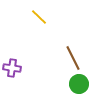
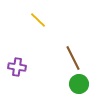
yellow line: moved 1 px left, 3 px down
purple cross: moved 5 px right, 1 px up
